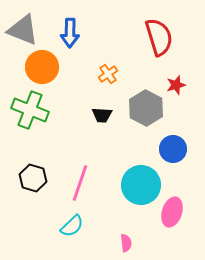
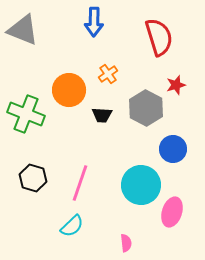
blue arrow: moved 24 px right, 11 px up
orange circle: moved 27 px right, 23 px down
green cross: moved 4 px left, 4 px down
